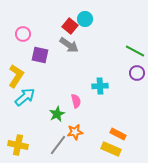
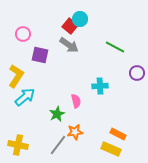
cyan circle: moved 5 px left
green line: moved 20 px left, 4 px up
